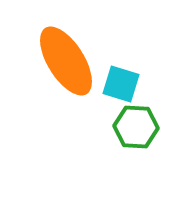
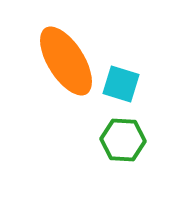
green hexagon: moved 13 px left, 13 px down
